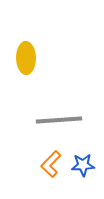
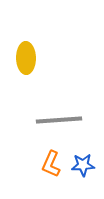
orange L-shape: rotated 20 degrees counterclockwise
